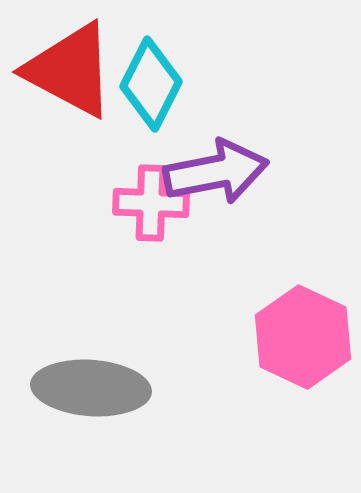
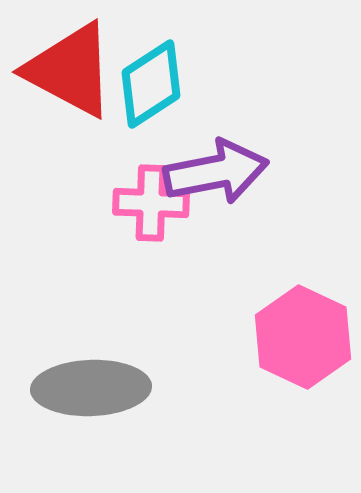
cyan diamond: rotated 30 degrees clockwise
gray ellipse: rotated 6 degrees counterclockwise
